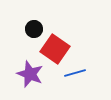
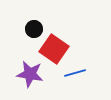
red square: moved 1 px left
purple star: rotated 12 degrees counterclockwise
